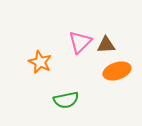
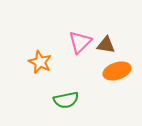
brown triangle: rotated 12 degrees clockwise
